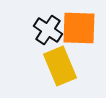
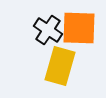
yellow rectangle: rotated 39 degrees clockwise
